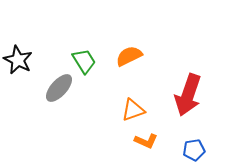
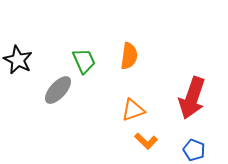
orange semicircle: rotated 124 degrees clockwise
green trapezoid: rotated 8 degrees clockwise
gray ellipse: moved 1 px left, 2 px down
red arrow: moved 4 px right, 3 px down
orange L-shape: rotated 20 degrees clockwise
blue pentagon: rotated 30 degrees clockwise
